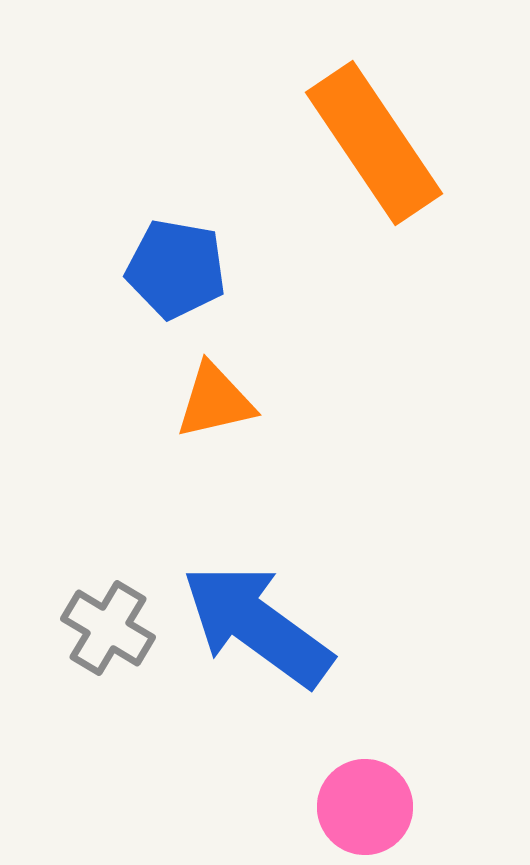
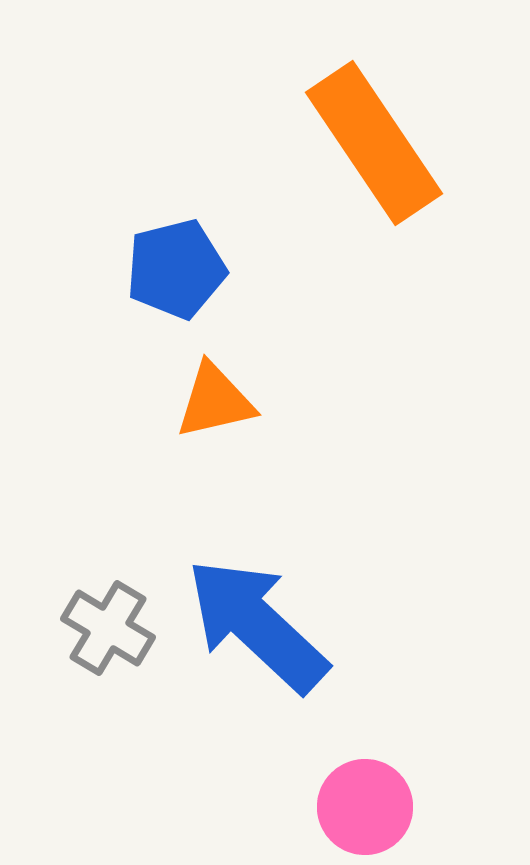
blue pentagon: rotated 24 degrees counterclockwise
blue arrow: rotated 7 degrees clockwise
